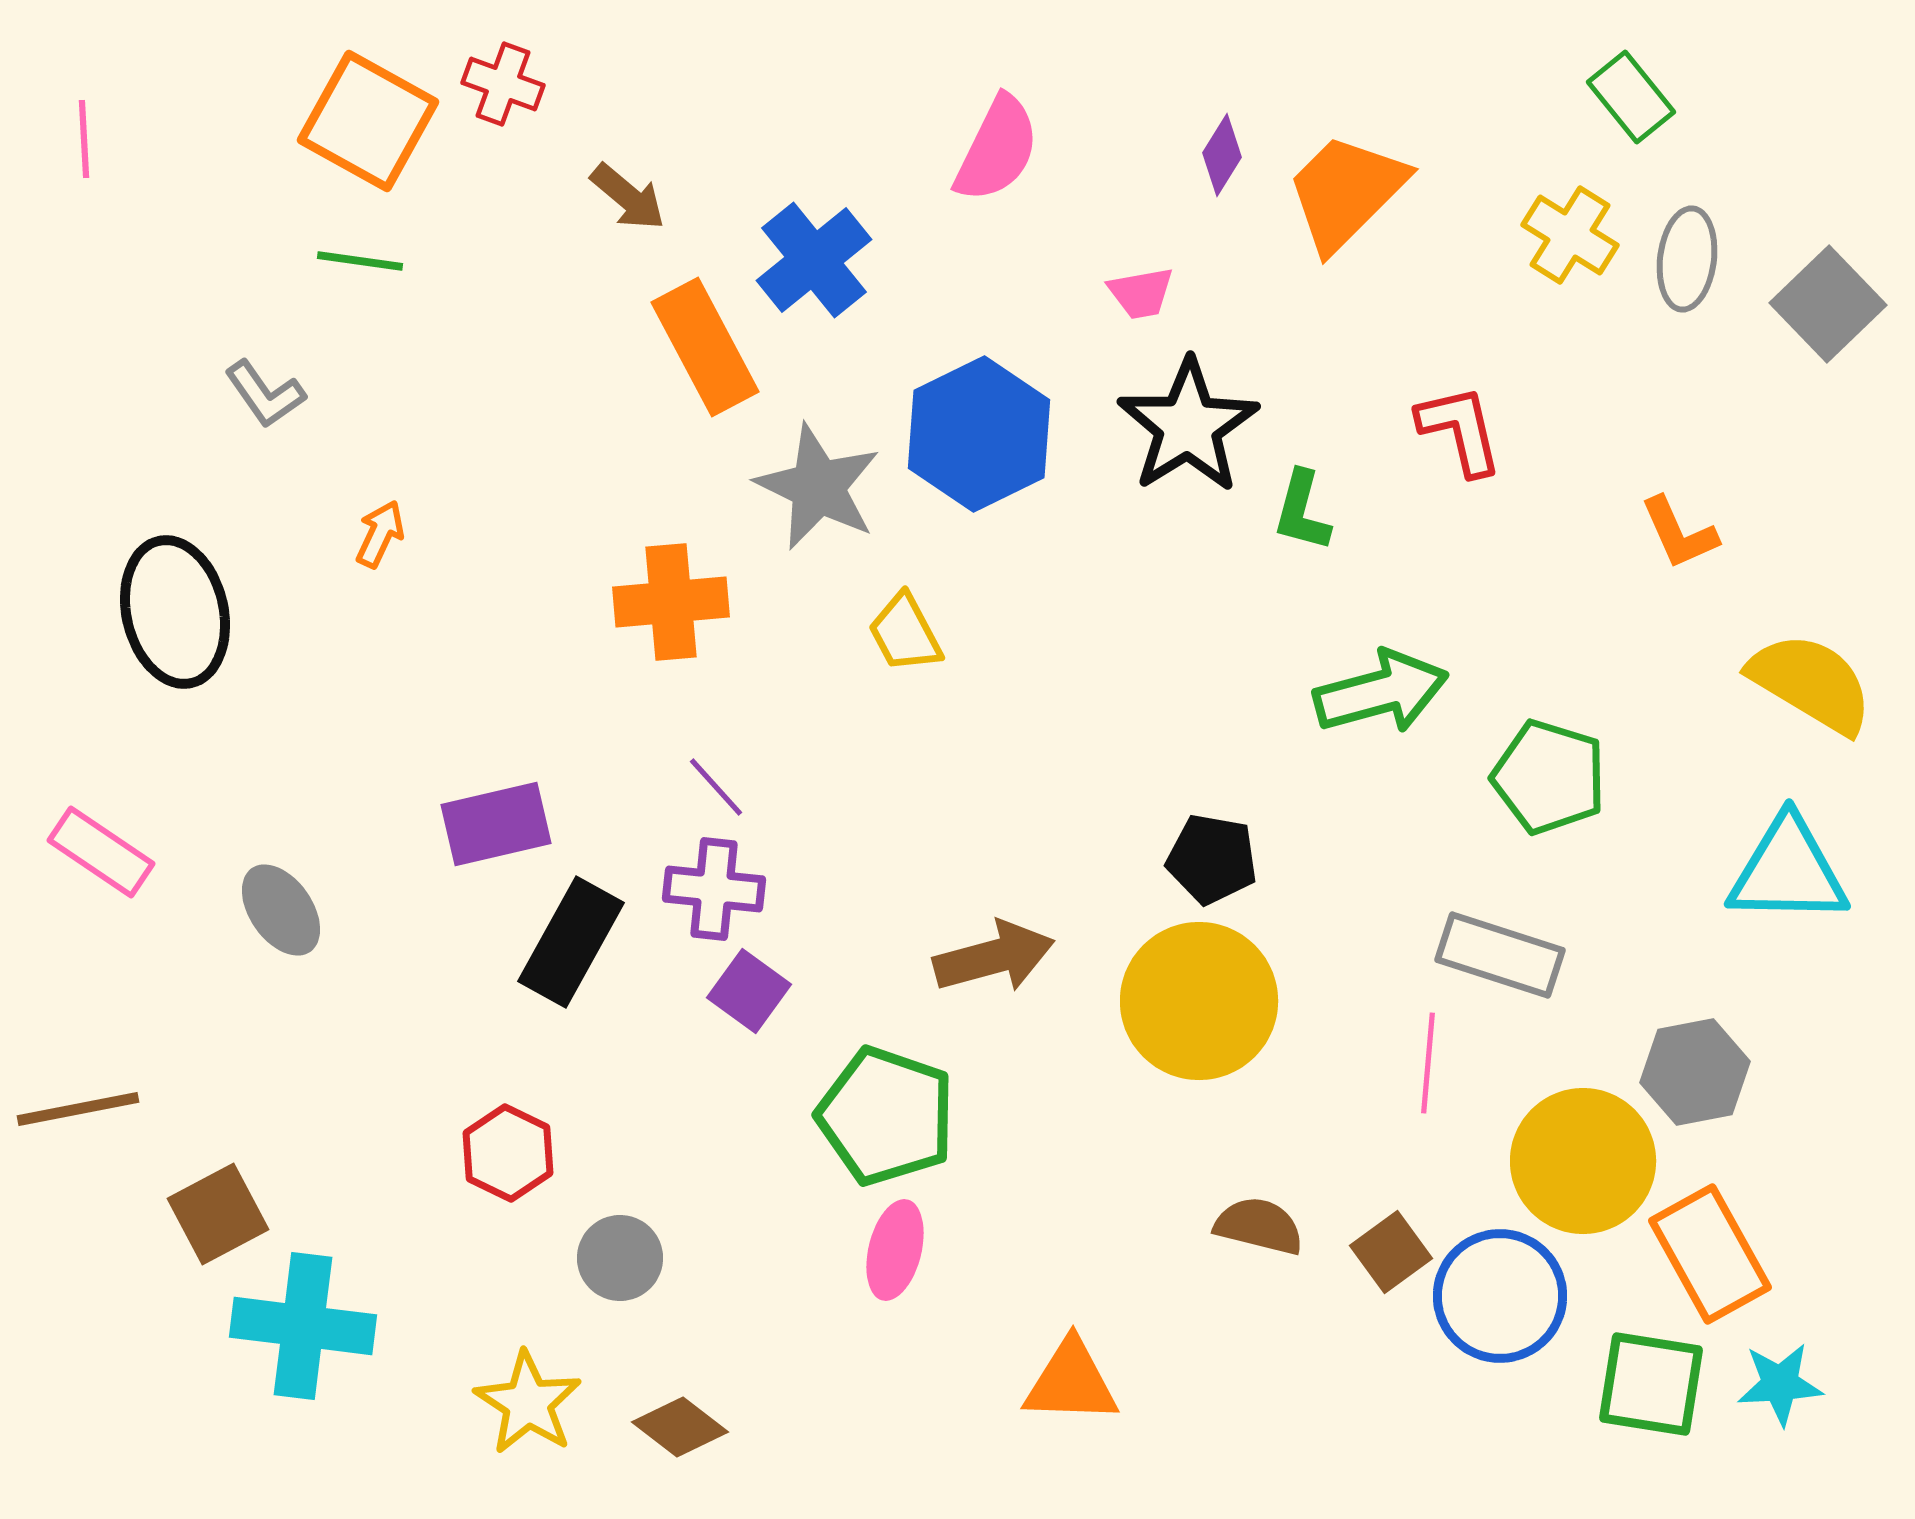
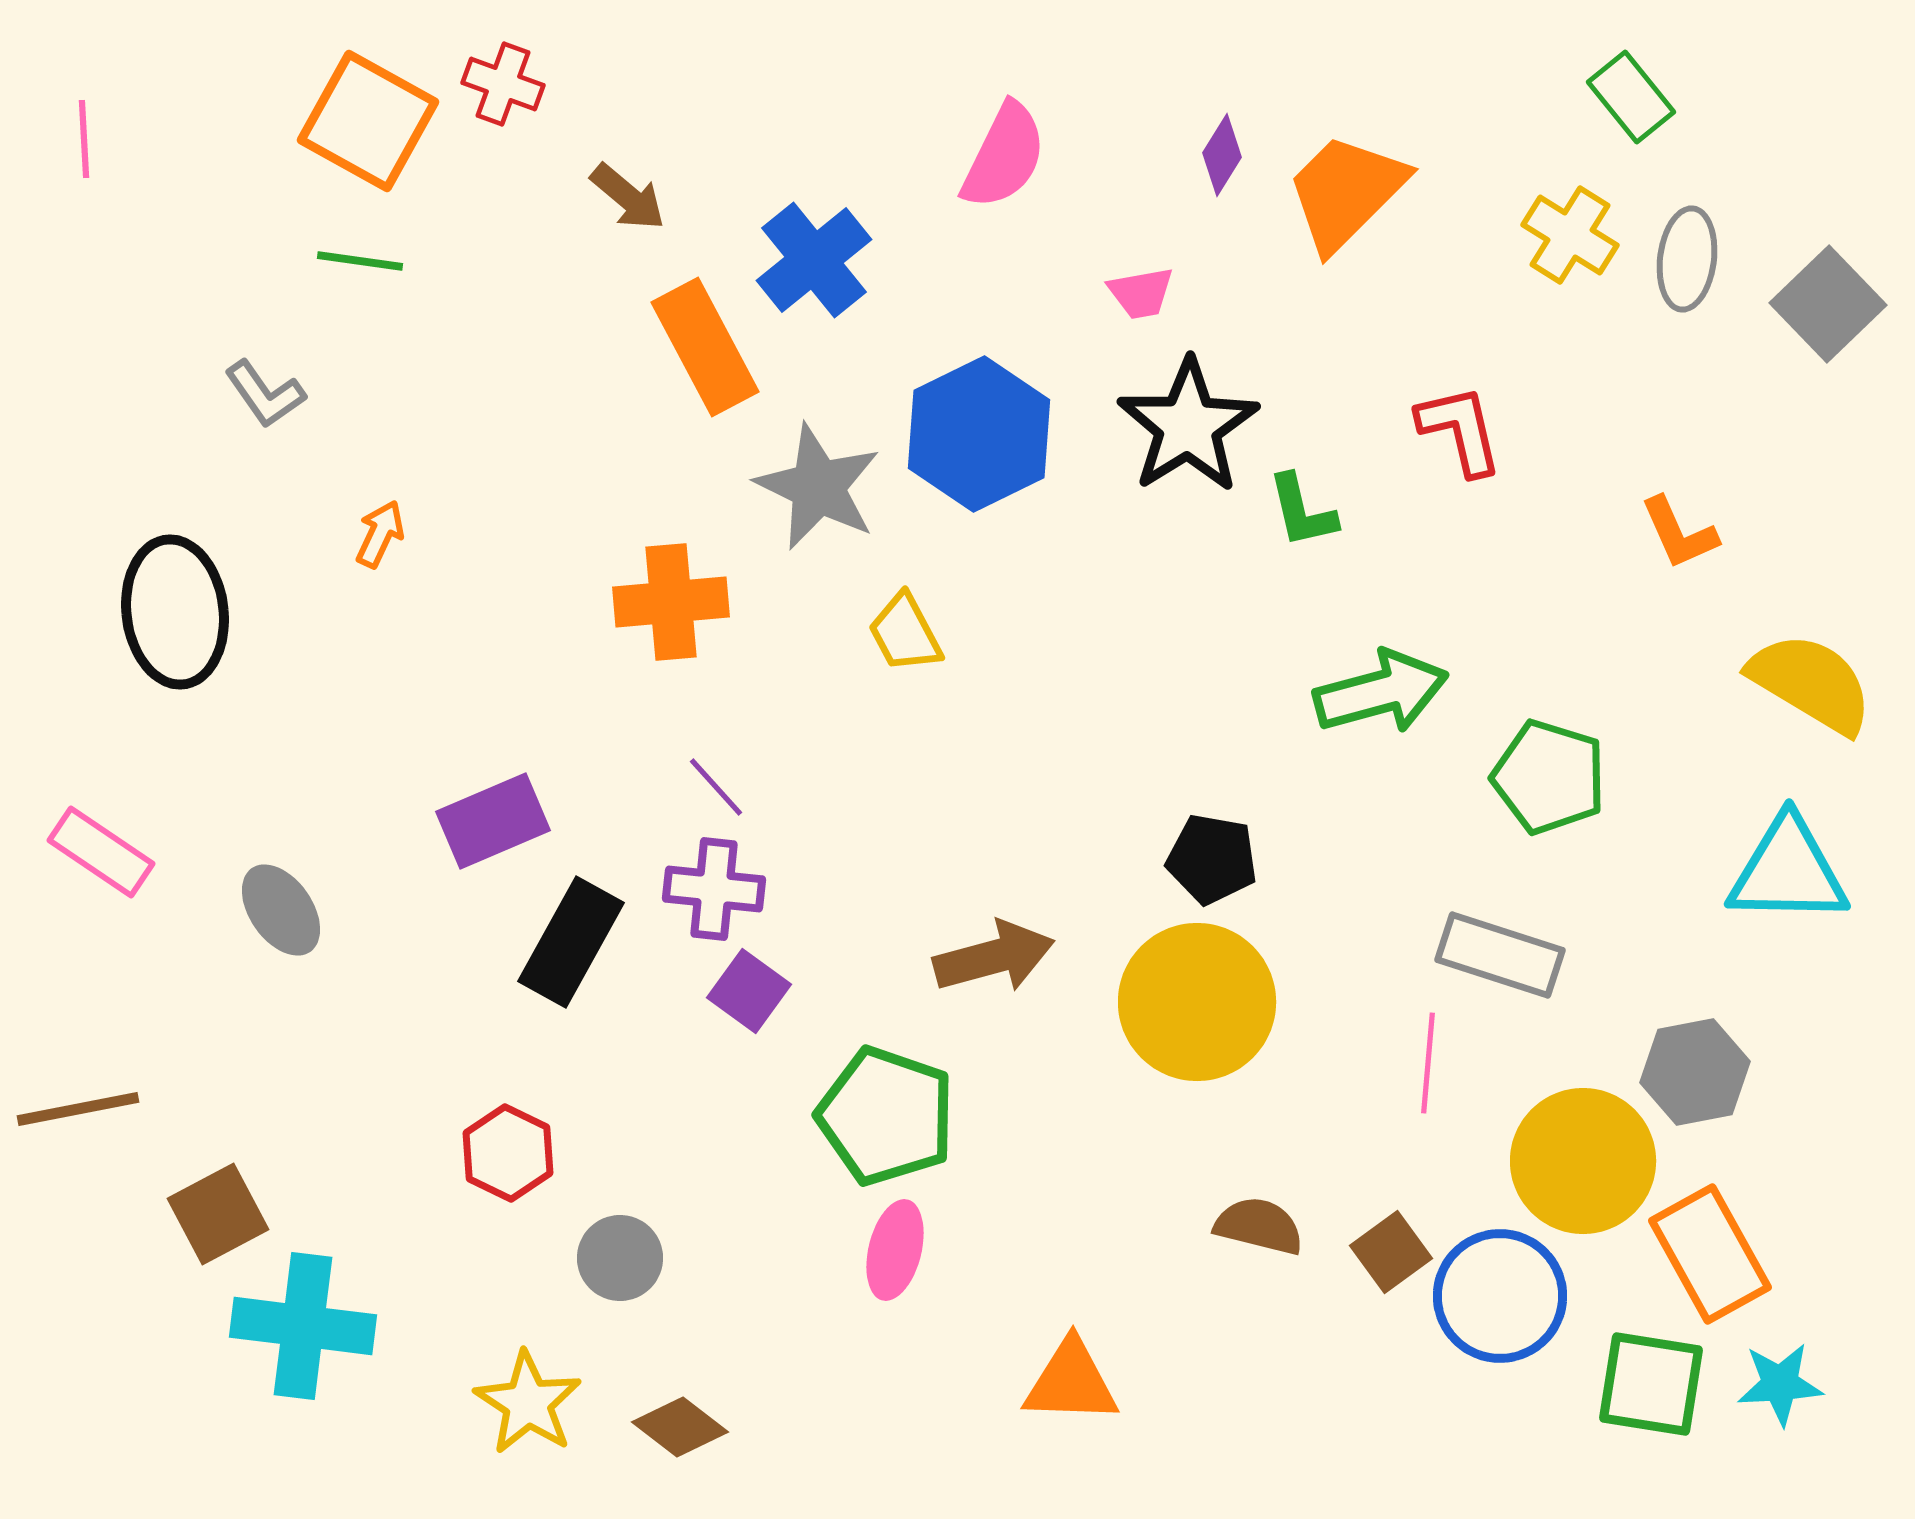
pink semicircle at (997, 149): moved 7 px right, 7 px down
green L-shape at (1302, 511): rotated 28 degrees counterclockwise
black ellipse at (175, 612): rotated 6 degrees clockwise
purple rectangle at (496, 824): moved 3 px left, 3 px up; rotated 10 degrees counterclockwise
yellow circle at (1199, 1001): moved 2 px left, 1 px down
